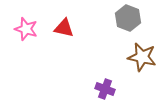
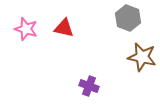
purple cross: moved 16 px left, 3 px up
